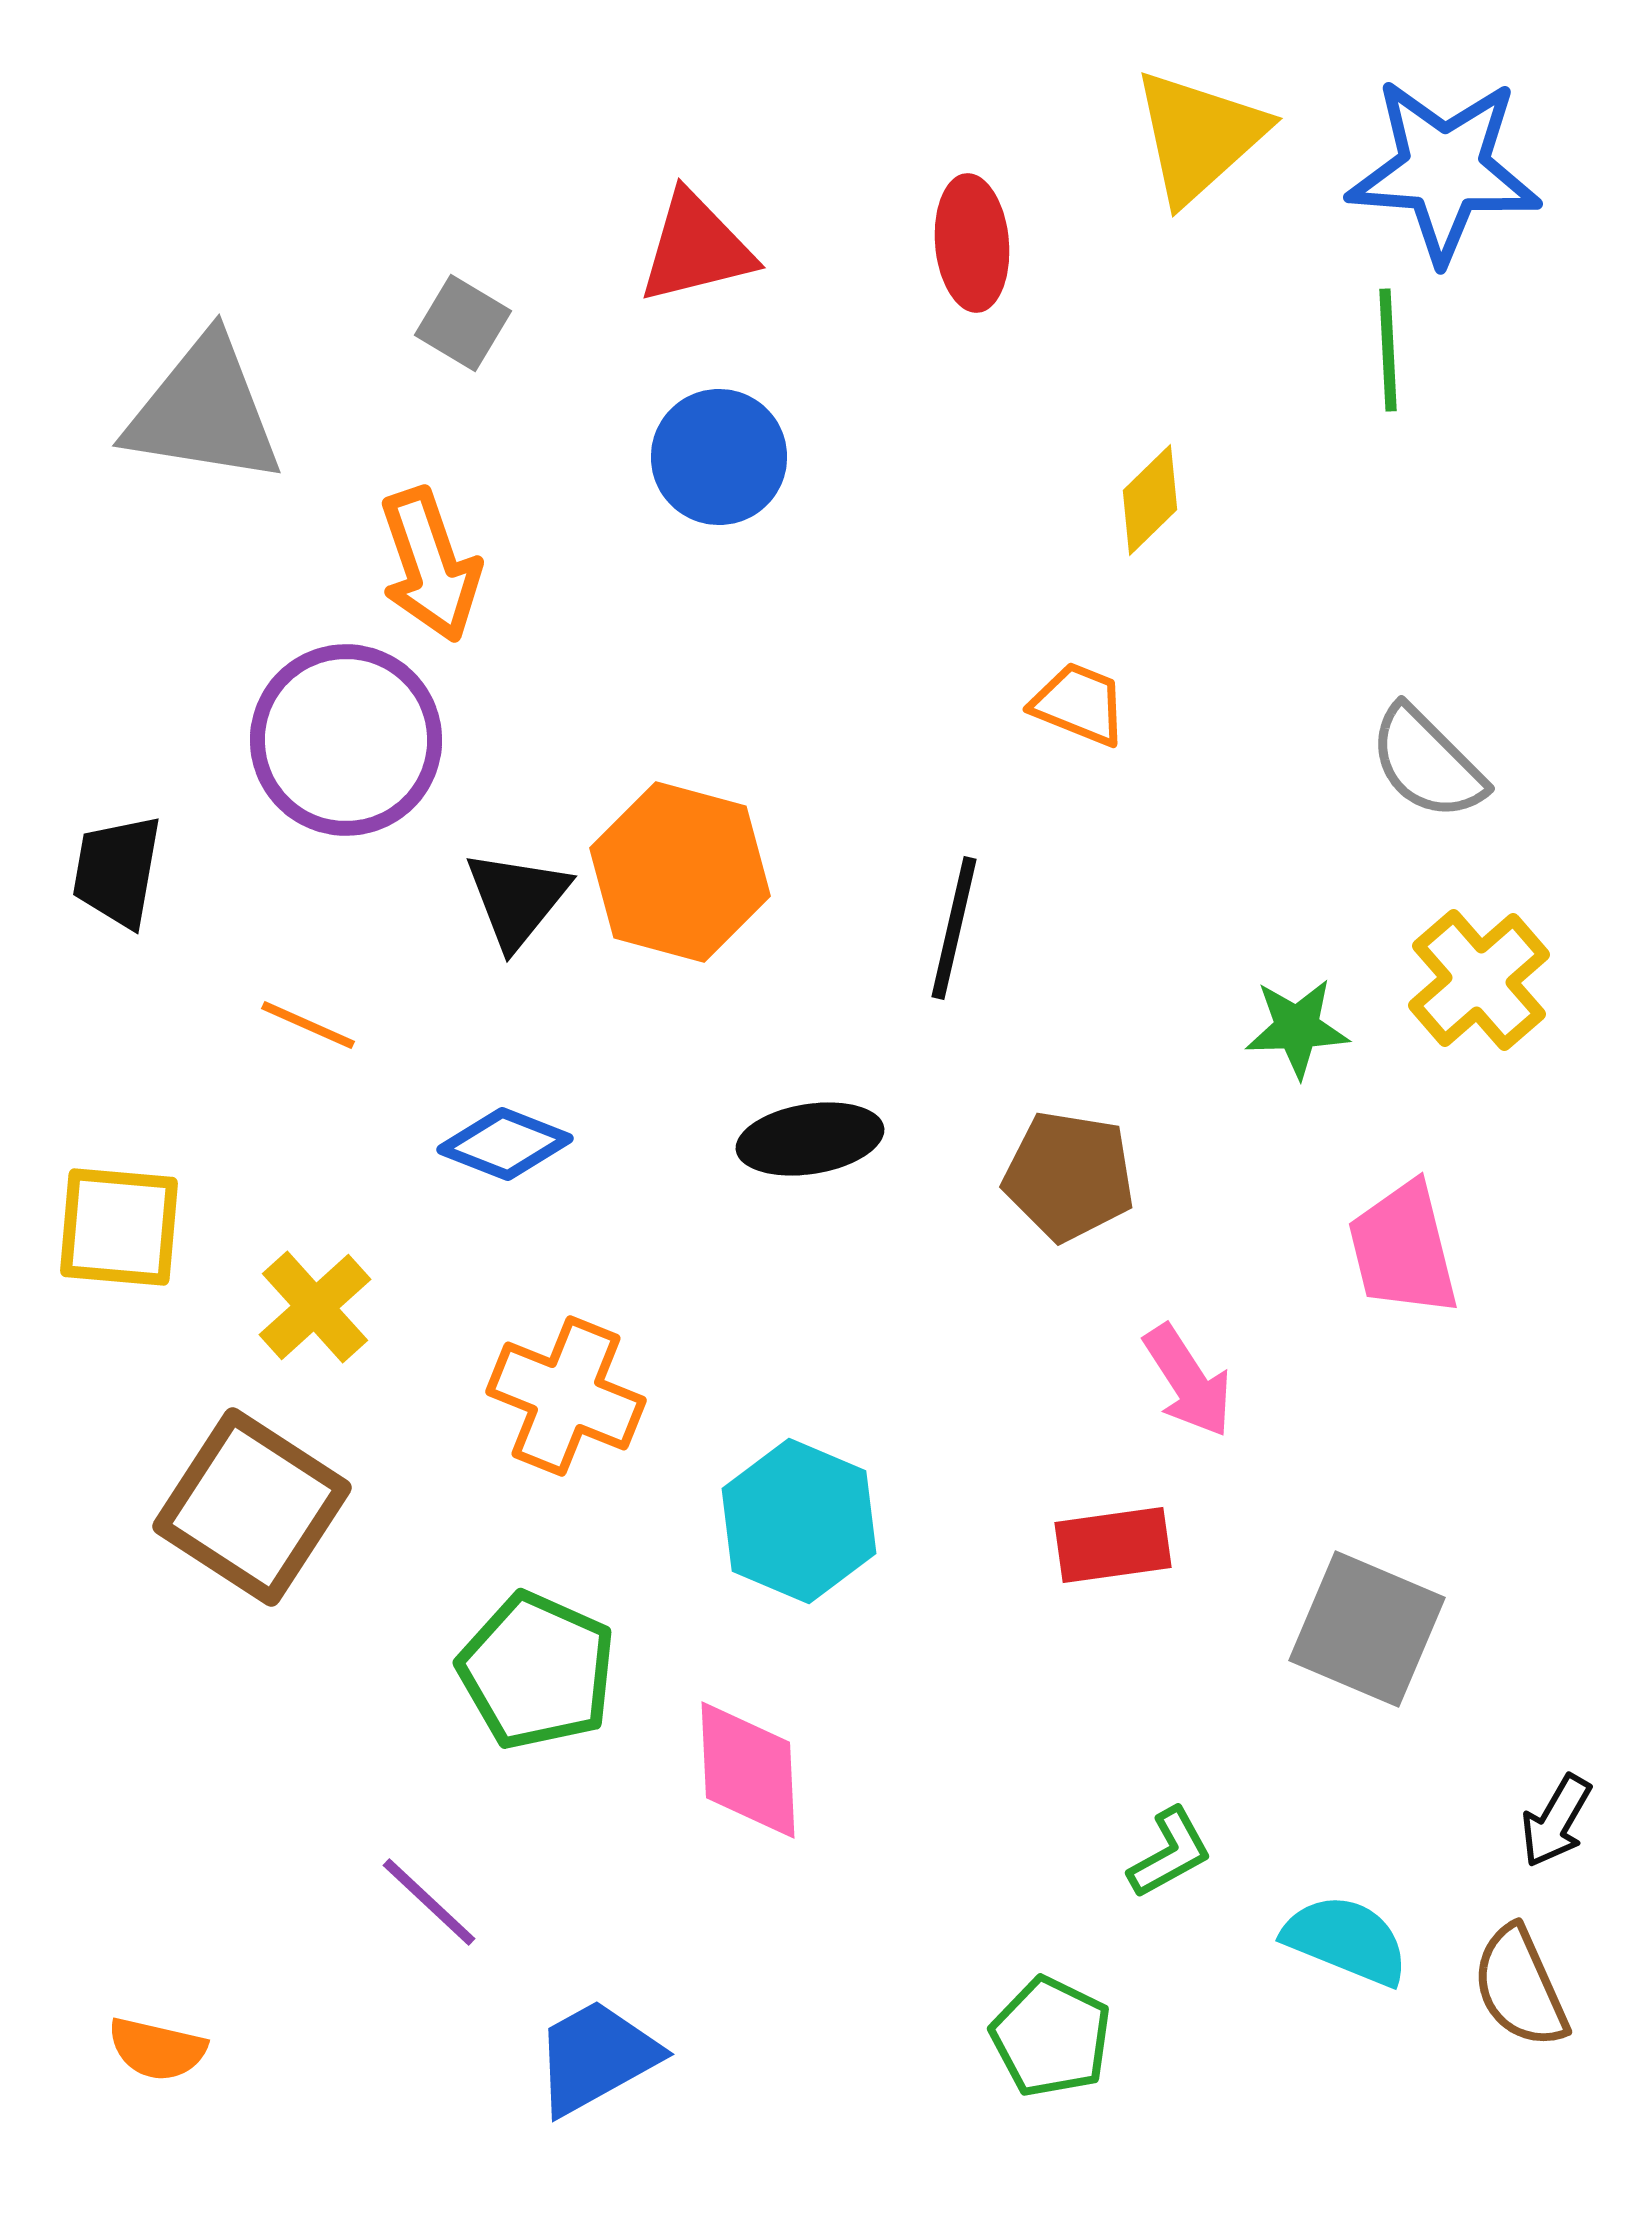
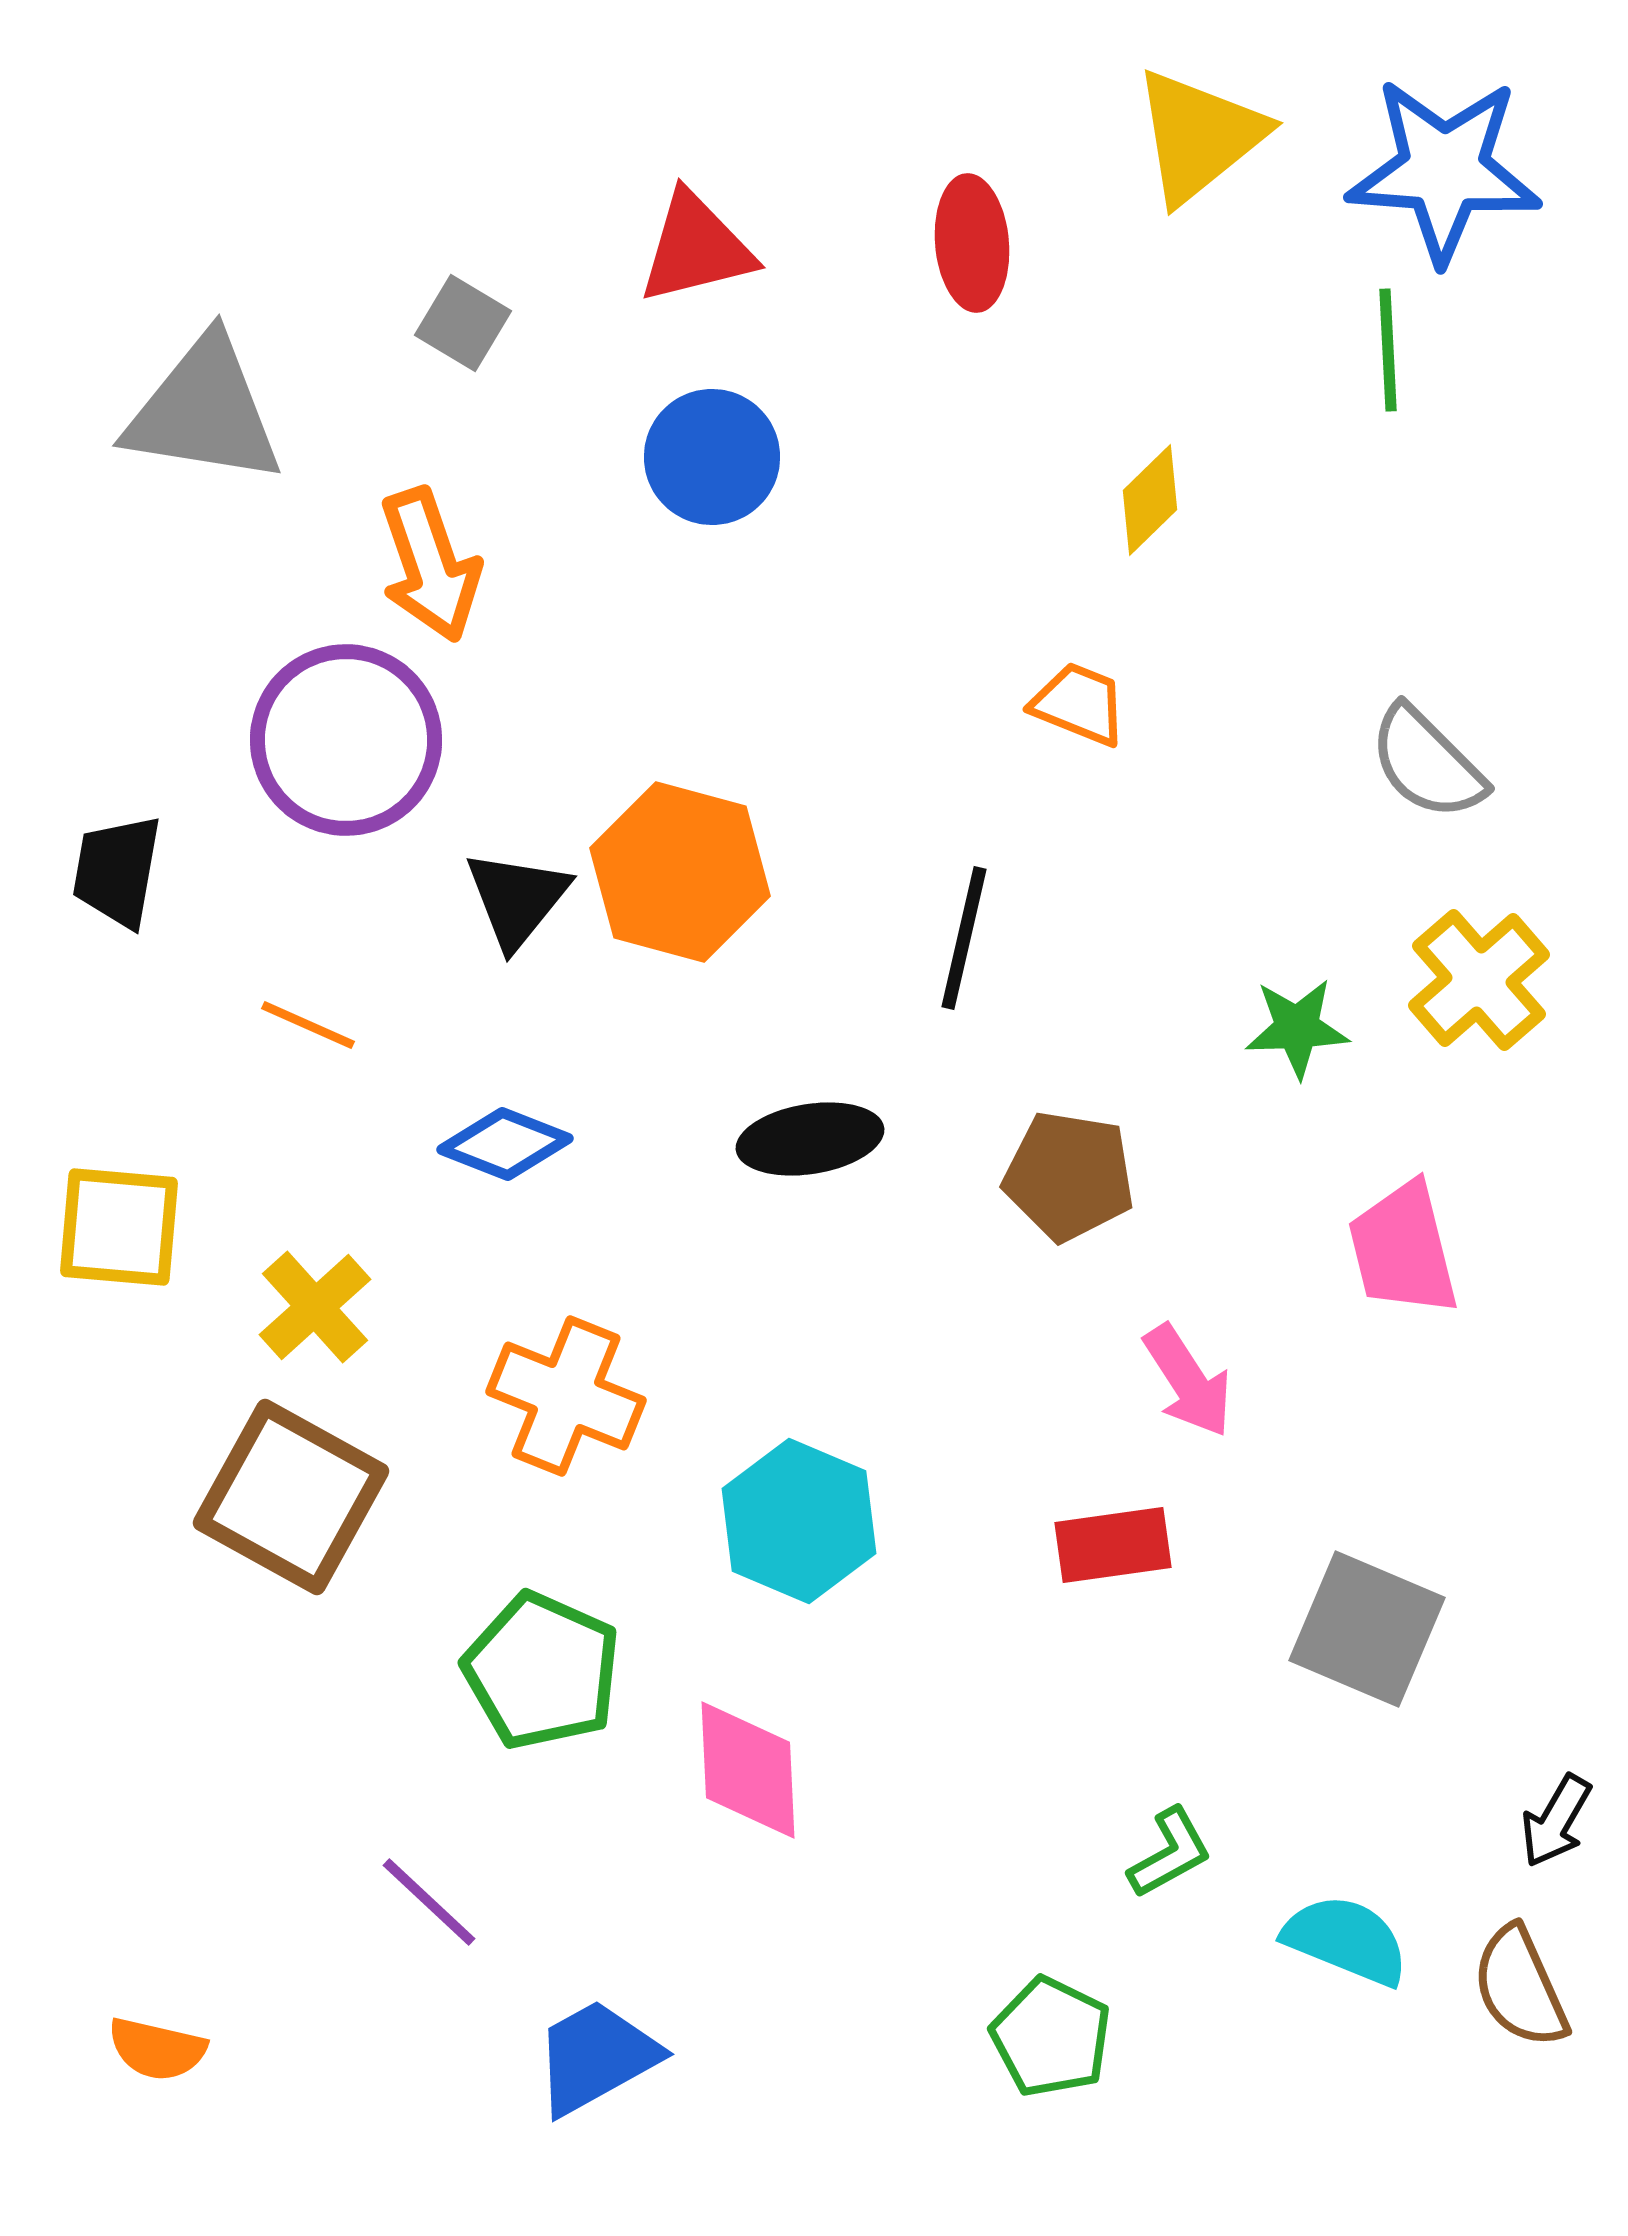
yellow triangle at (1199, 136): rotated 3 degrees clockwise
blue circle at (719, 457): moved 7 px left
black line at (954, 928): moved 10 px right, 10 px down
brown square at (252, 1507): moved 39 px right, 10 px up; rotated 4 degrees counterclockwise
green pentagon at (537, 1671): moved 5 px right
